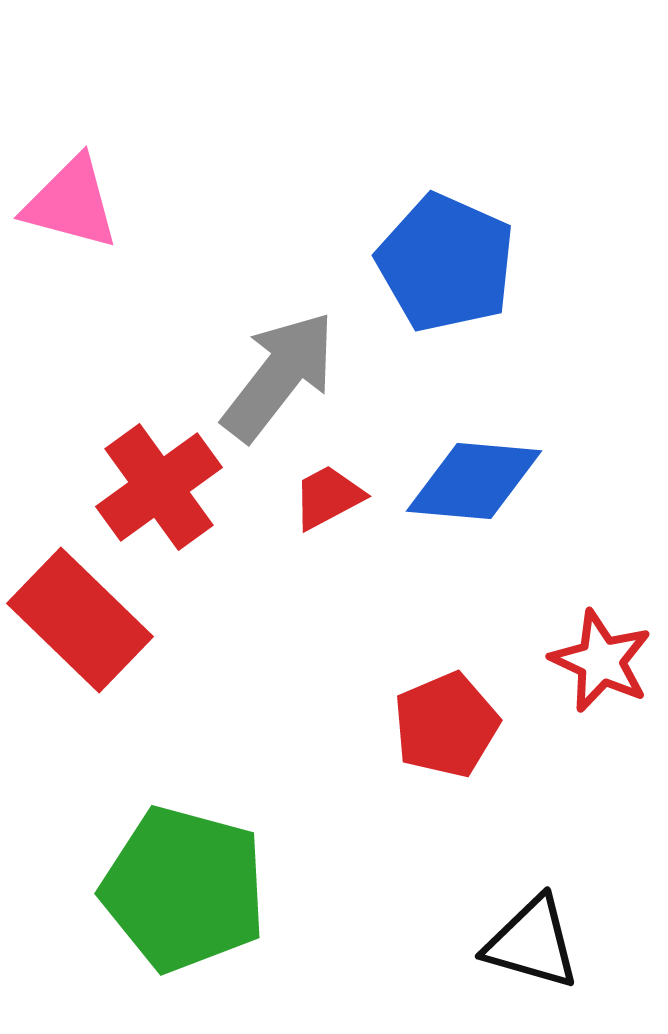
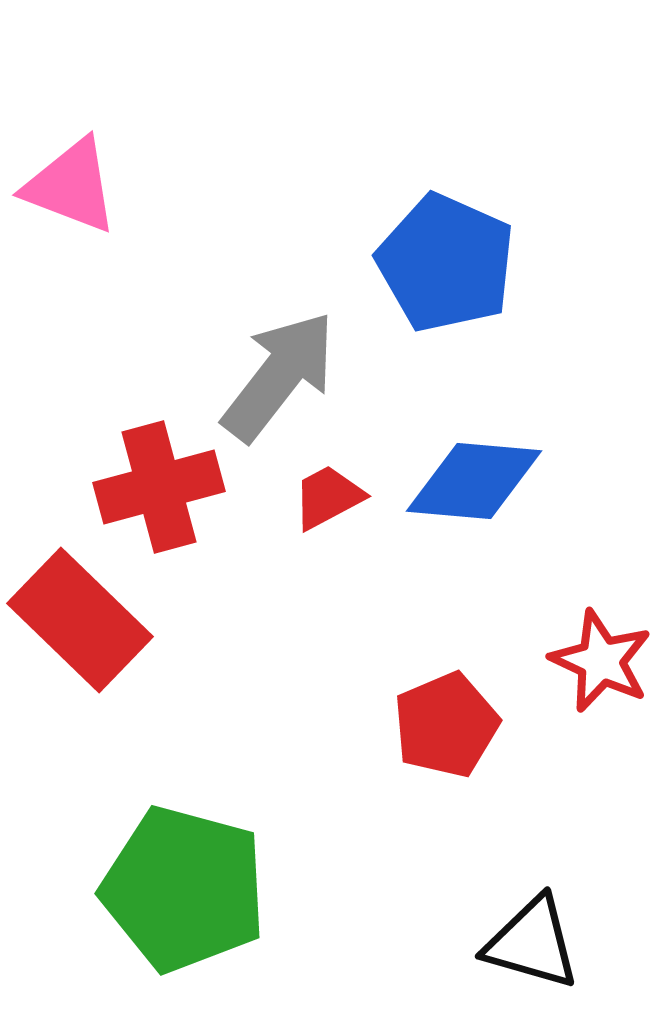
pink triangle: moved 17 px up; rotated 6 degrees clockwise
red cross: rotated 21 degrees clockwise
